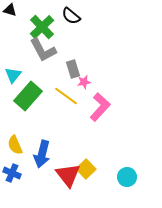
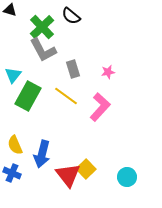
pink star: moved 24 px right, 10 px up
green rectangle: rotated 12 degrees counterclockwise
